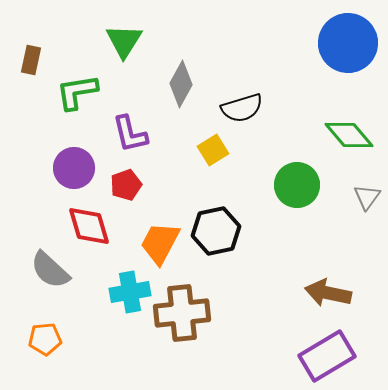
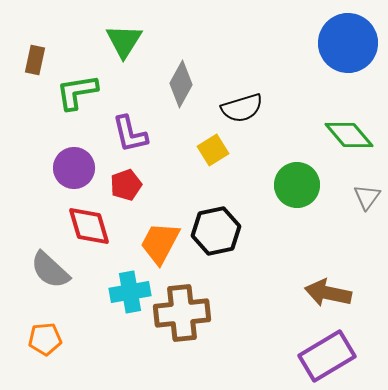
brown rectangle: moved 4 px right
